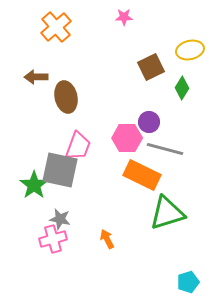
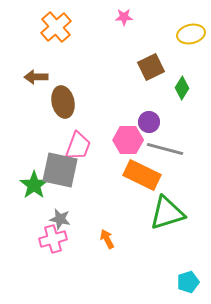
yellow ellipse: moved 1 px right, 16 px up
brown ellipse: moved 3 px left, 5 px down
pink hexagon: moved 1 px right, 2 px down
